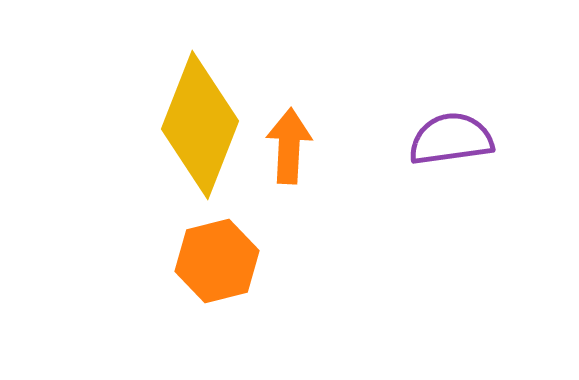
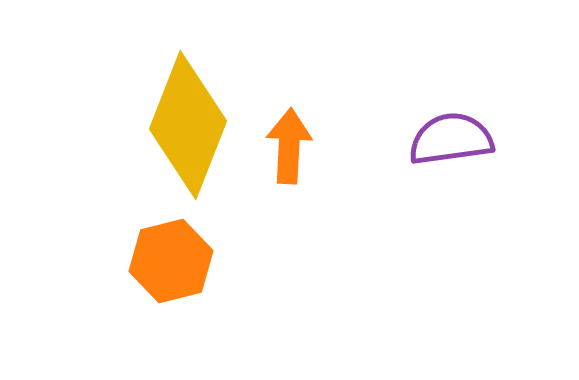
yellow diamond: moved 12 px left
orange hexagon: moved 46 px left
